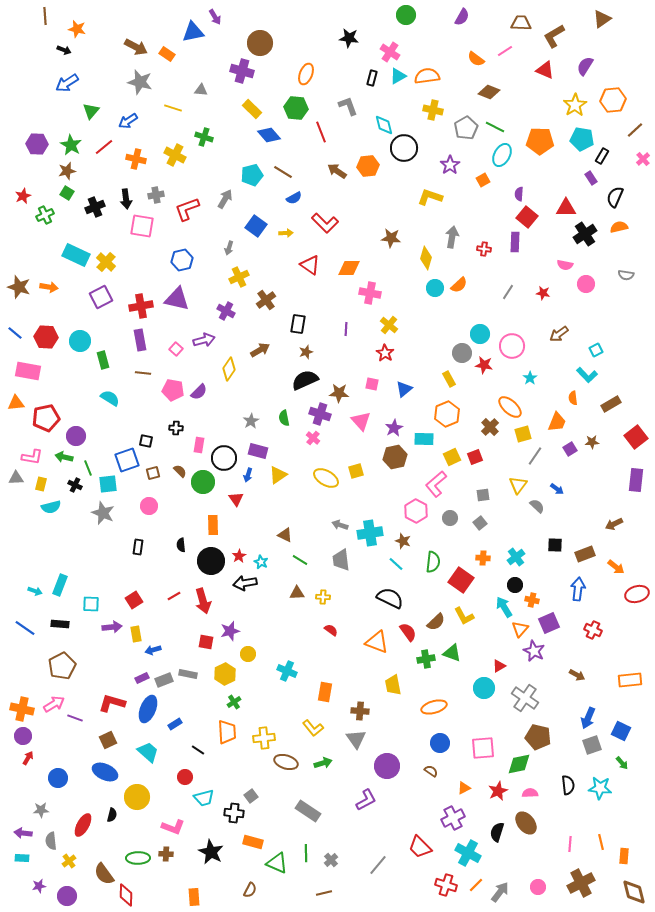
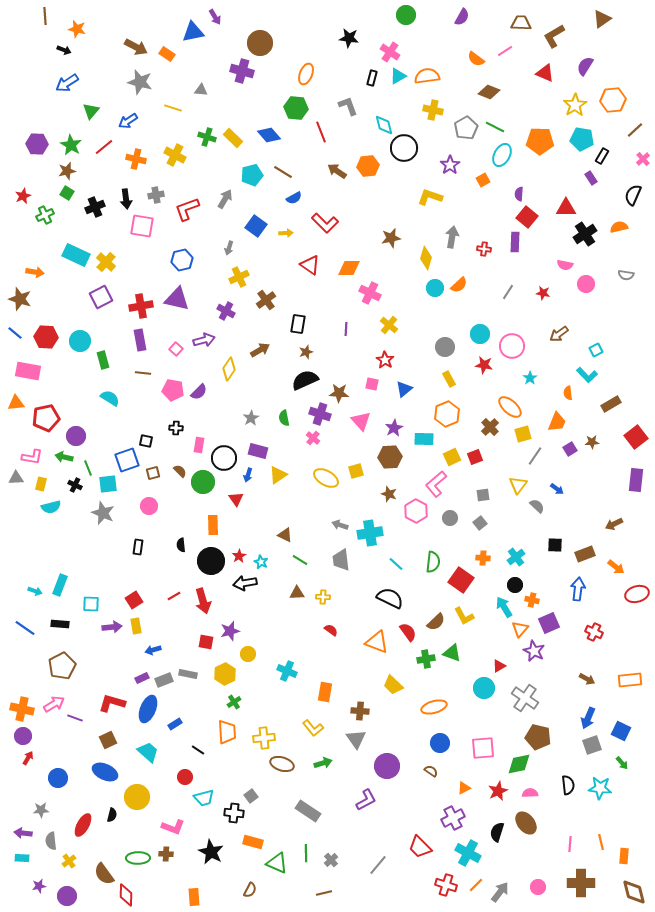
red triangle at (545, 70): moved 3 px down
yellow rectangle at (252, 109): moved 19 px left, 29 px down
green cross at (204, 137): moved 3 px right
black semicircle at (615, 197): moved 18 px right, 2 px up
brown star at (391, 238): rotated 18 degrees counterclockwise
brown star at (19, 287): moved 1 px right, 12 px down
orange arrow at (49, 287): moved 14 px left, 15 px up
pink cross at (370, 293): rotated 15 degrees clockwise
red star at (385, 353): moved 7 px down
gray circle at (462, 353): moved 17 px left, 6 px up
orange semicircle at (573, 398): moved 5 px left, 5 px up
gray star at (251, 421): moved 3 px up
brown hexagon at (395, 457): moved 5 px left; rotated 10 degrees clockwise
brown star at (403, 541): moved 14 px left, 47 px up
red cross at (593, 630): moved 1 px right, 2 px down
yellow rectangle at (136, 634): moved 8 px up
brown arrow at (577, 675): moved 10 px right, 4 px down
yellow trapezoid at (393, 685): rotated 35 degrees counterclockwise
brown ellipse at (286, 762): moved 4 px left, 2 px down
brown cross at (581, 883): rotated 28 degrees clockwise
